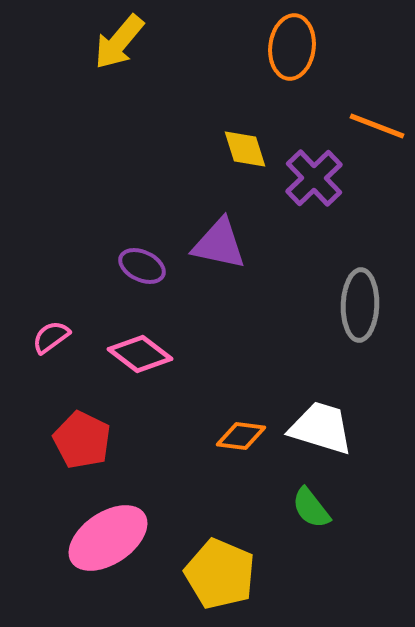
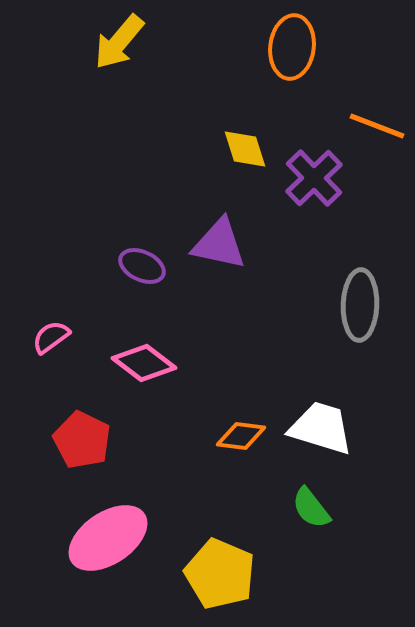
pink diamond: moved 4 px right, 9 px down
